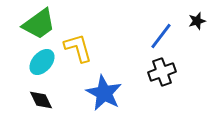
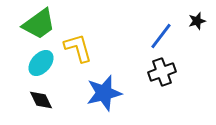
cyan ellipse: moved 1 px left, 1 px down
blue star: rotated 30 degrees clockwise
